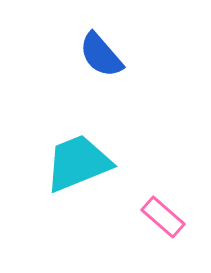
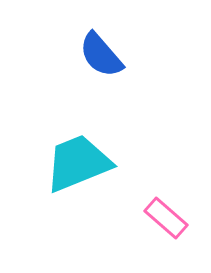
pink rectangle: moved 3 px right, 1 px down
